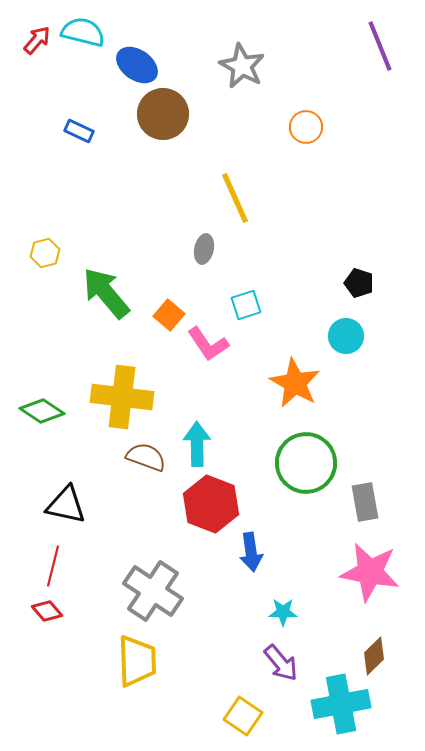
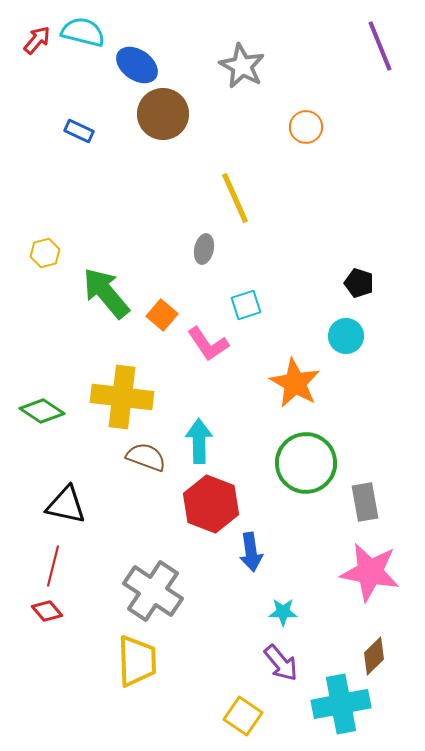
orange square: moved 7 px left
cyan arrow: moved 2 px right, 3 px up
